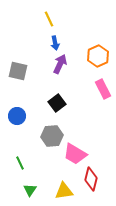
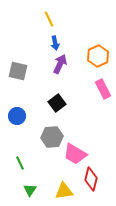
gray hexagon: moved 1 px down
